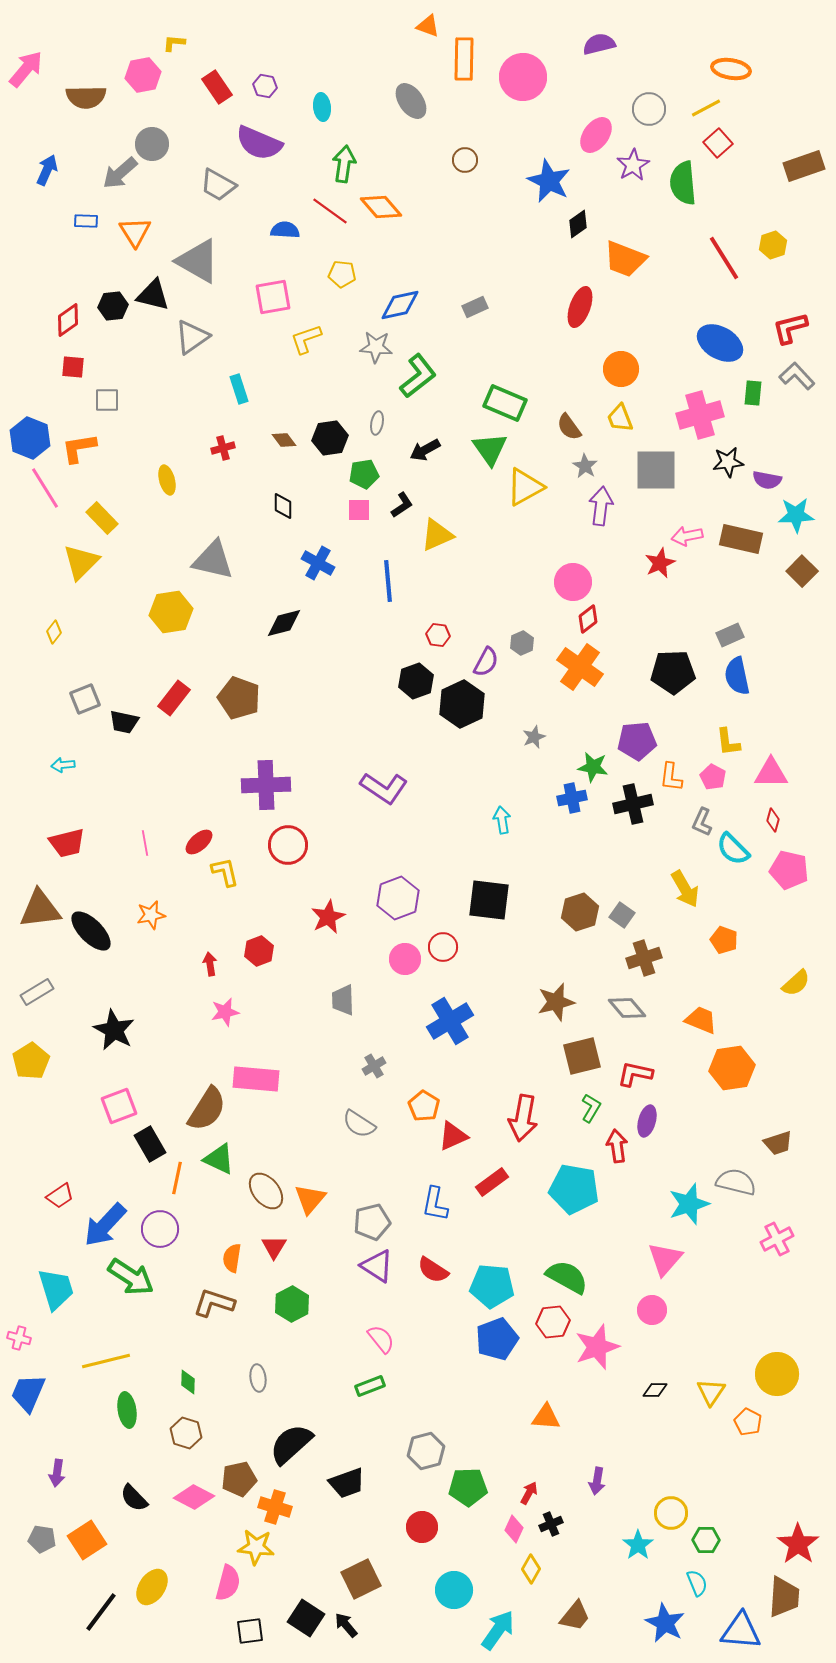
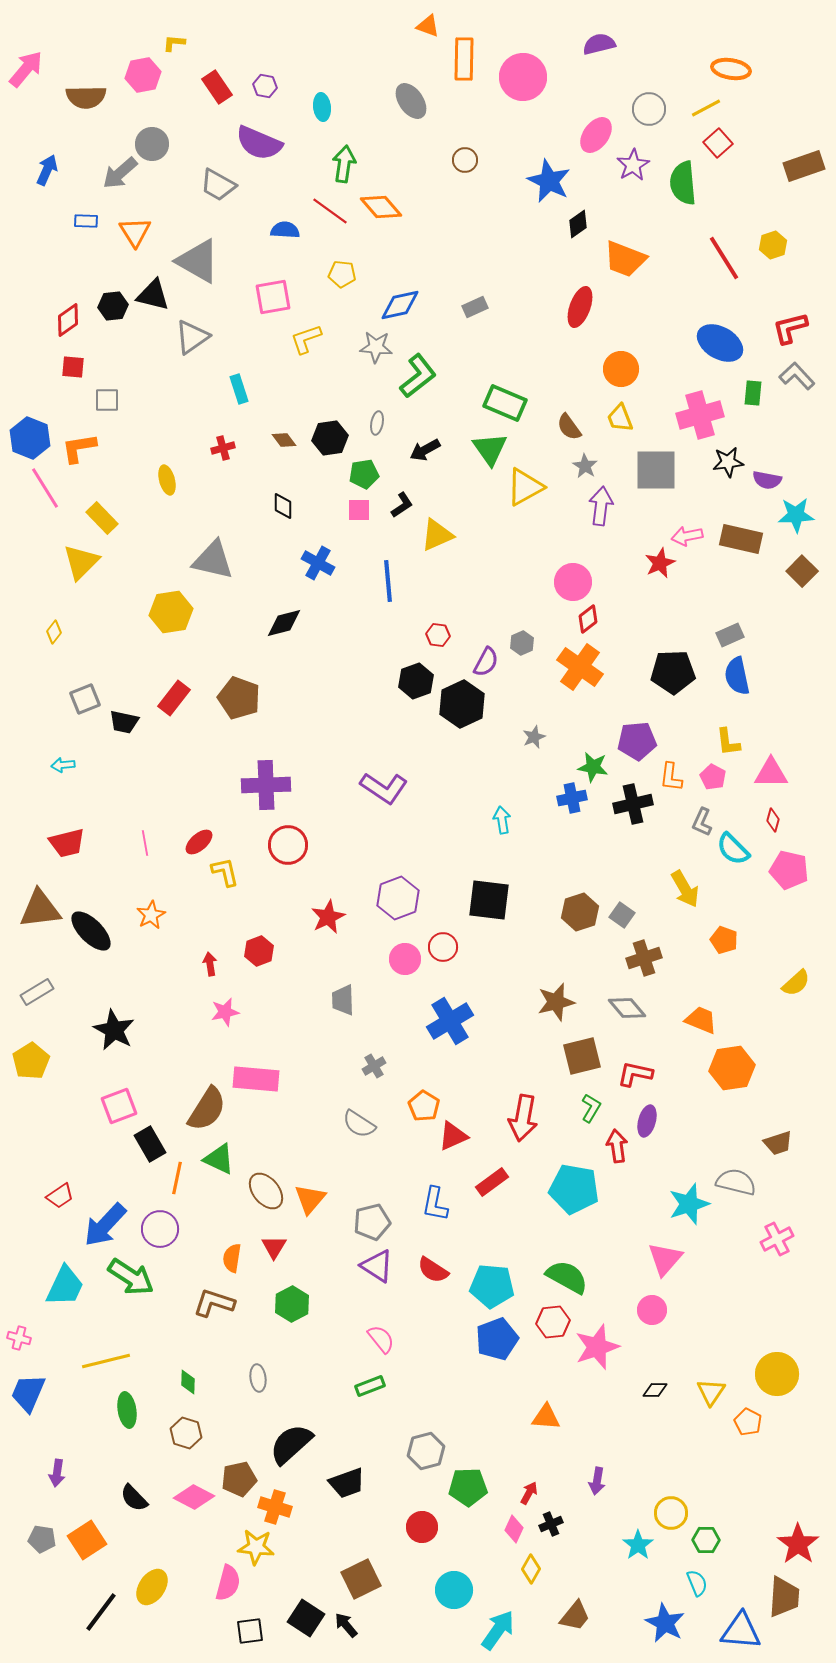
orange star at (151, 915): rotated 16 degrees counterclockwise
cyan trapezoid at (56, 1289): moved 9 px right, 3 px up; rotated 42 degrees clockwise
